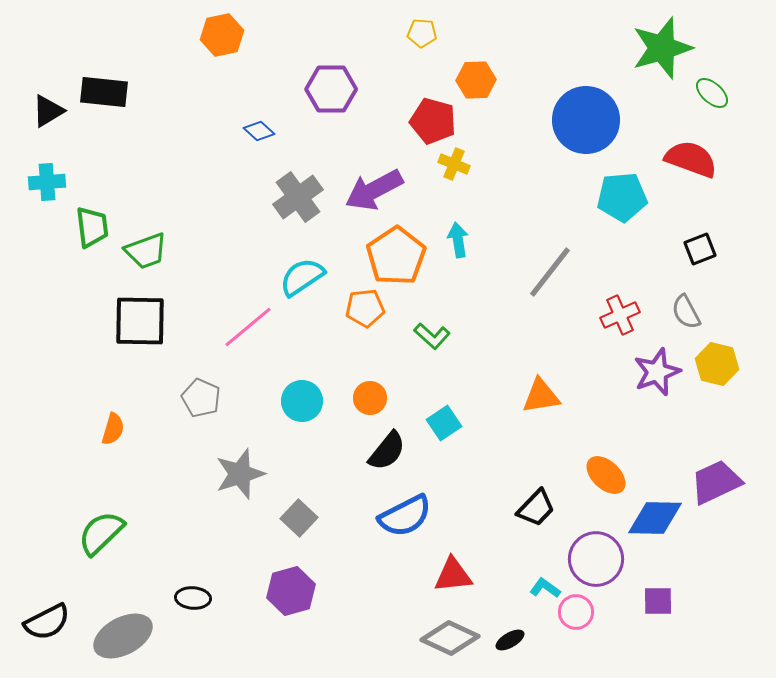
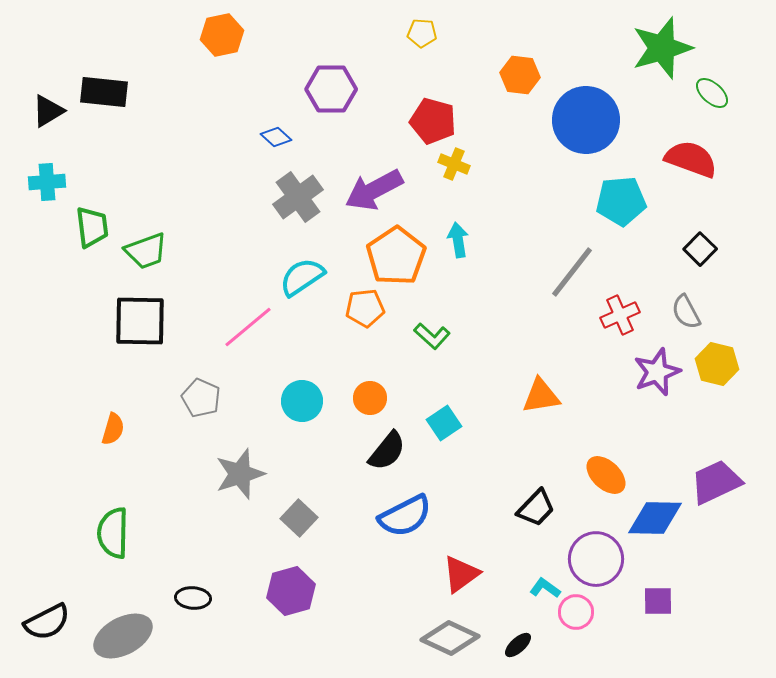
orange hexagon at (476, 80): moved 44 px right, 5 px up; rotated 9 degrees clockwise
blue diamond at (259, 131): moved 17 px right, 6 px down
cyan pentagon at (622, 197): moved 1 px left, 4 px down
black square at (700, 249): rotated 24 degrees counterclockwise
gray line at (550, 272): moved 22 px right
green semicircle at (101, 533): moved 12 px right; rotated 45 degrees counterclockwise
red triangle at (453, 575): moved 8 px right, 1 px up; rotated 30 degrees counterclockwise
black ellipse at (510, 640): moved 8 px right, 5 px down; rotated 12 degrees counterclockwise
